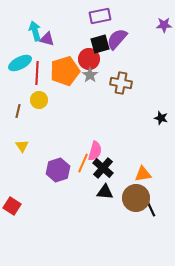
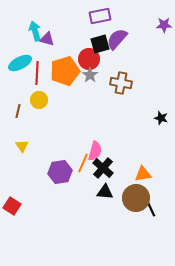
purple hexagon: moved 2 px right, 2 px down; rotated 10 degrees clockwise
